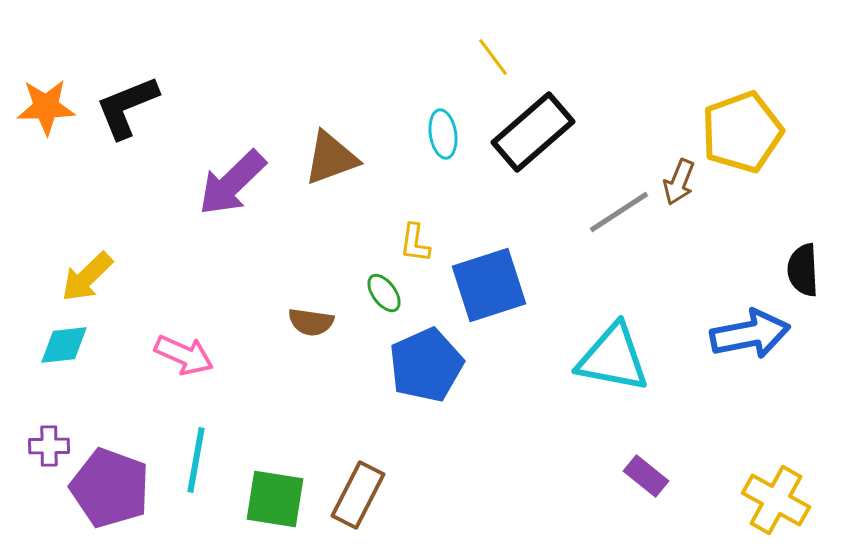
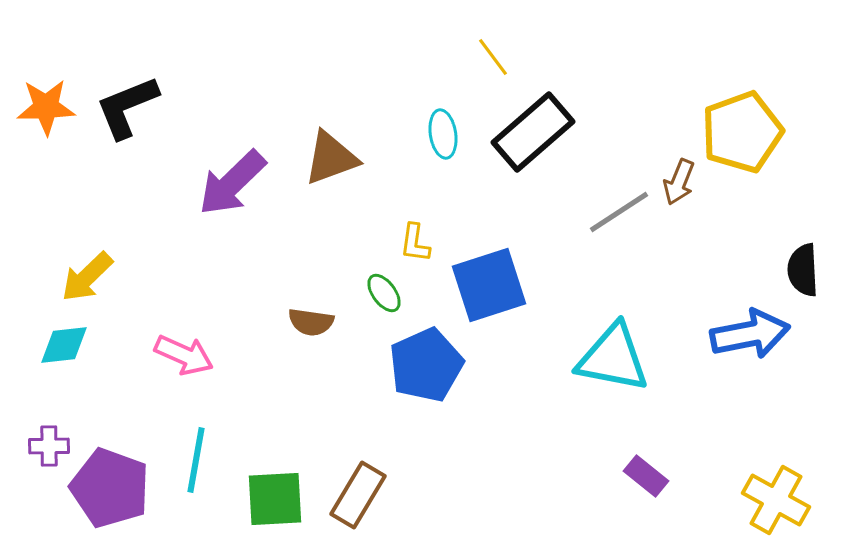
brown rectangle: rotated 4 degrees clockwise
green square: rotated 12 degrees counterclockwise
